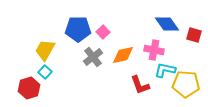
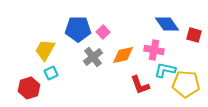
cyan square: moved 6 px right, 1 px down; rotated 24 degrees clockwise
